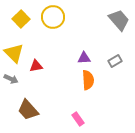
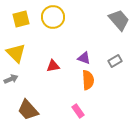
yellow square: rotated 30 degrees clockwise
yellow triangle: moved 2 px right
purple triangle: rotated 24 degrees clockwise
red triangle: moved 17 px right
gray arrow: rotated 48 degrees counterclockwise
pink rectangle: moved 8 px up
